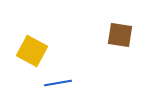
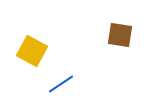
blue line: moved 3 px right, 1 px down; rotated 24 degrees counterclockwise
